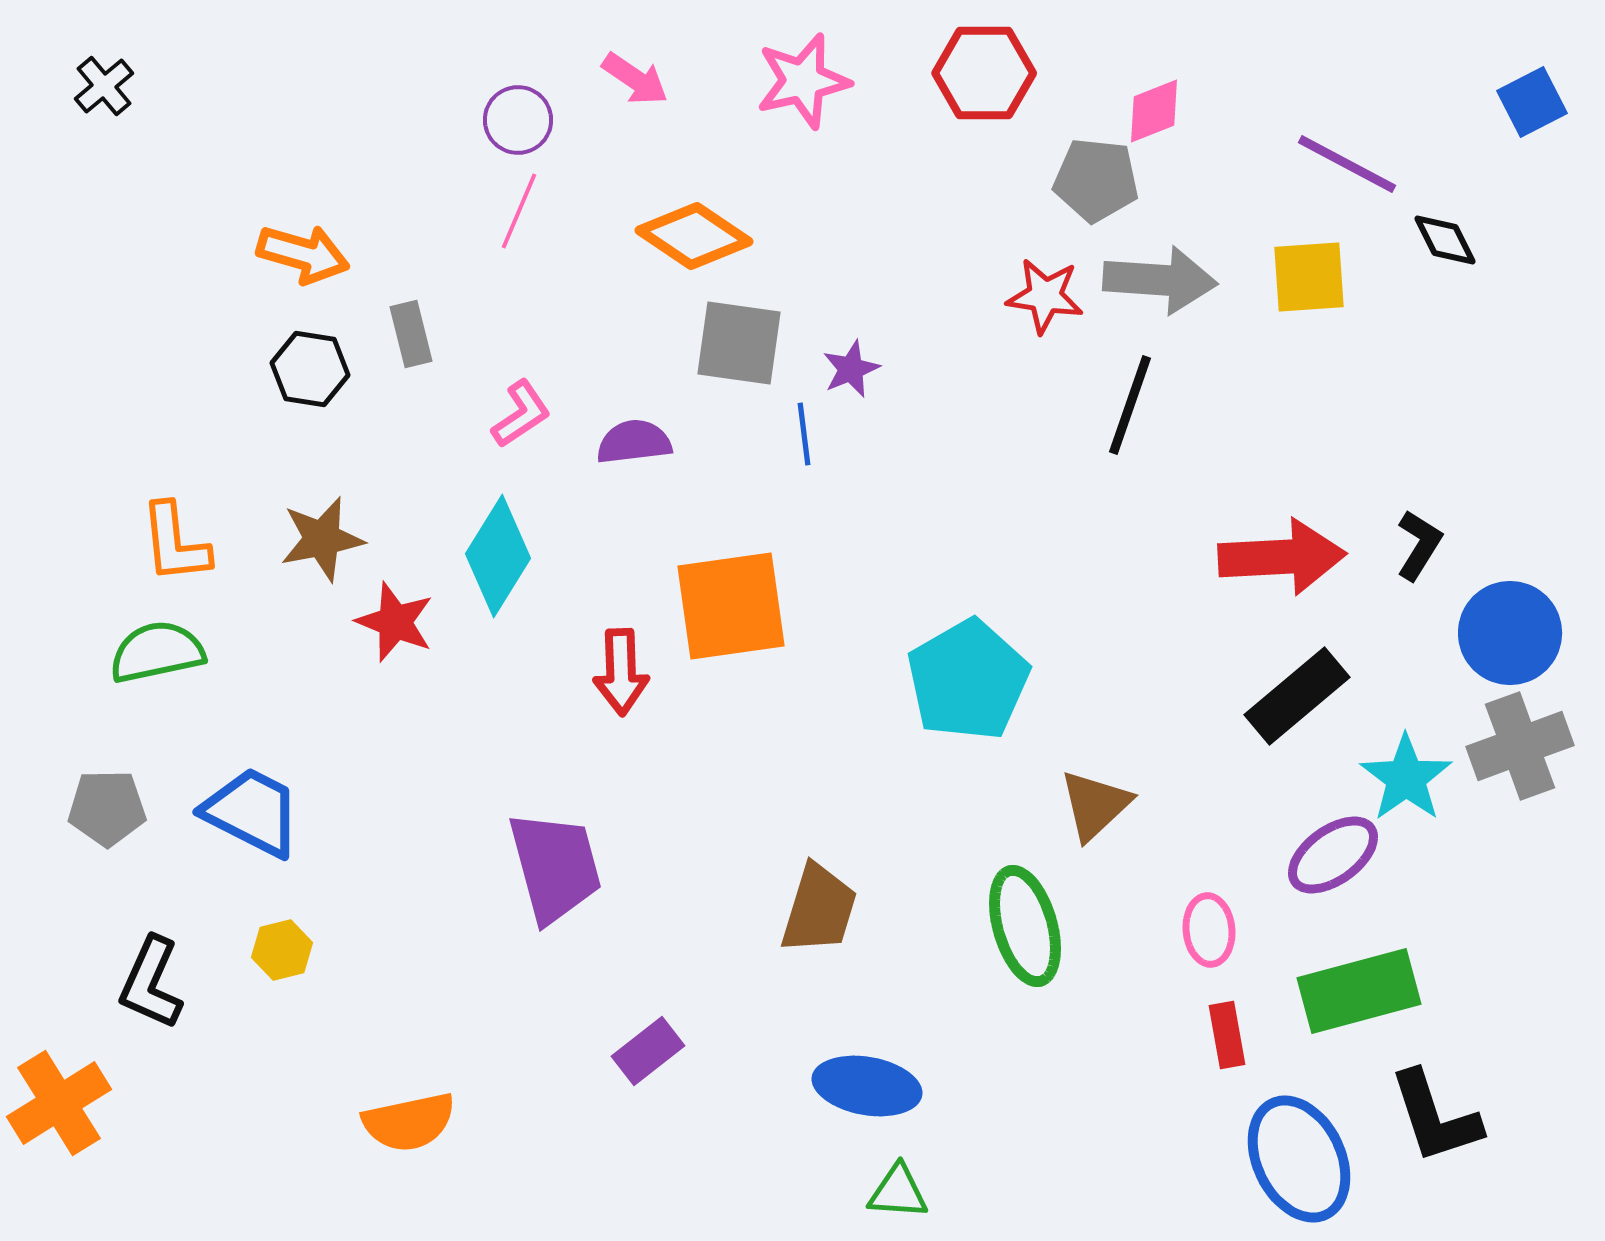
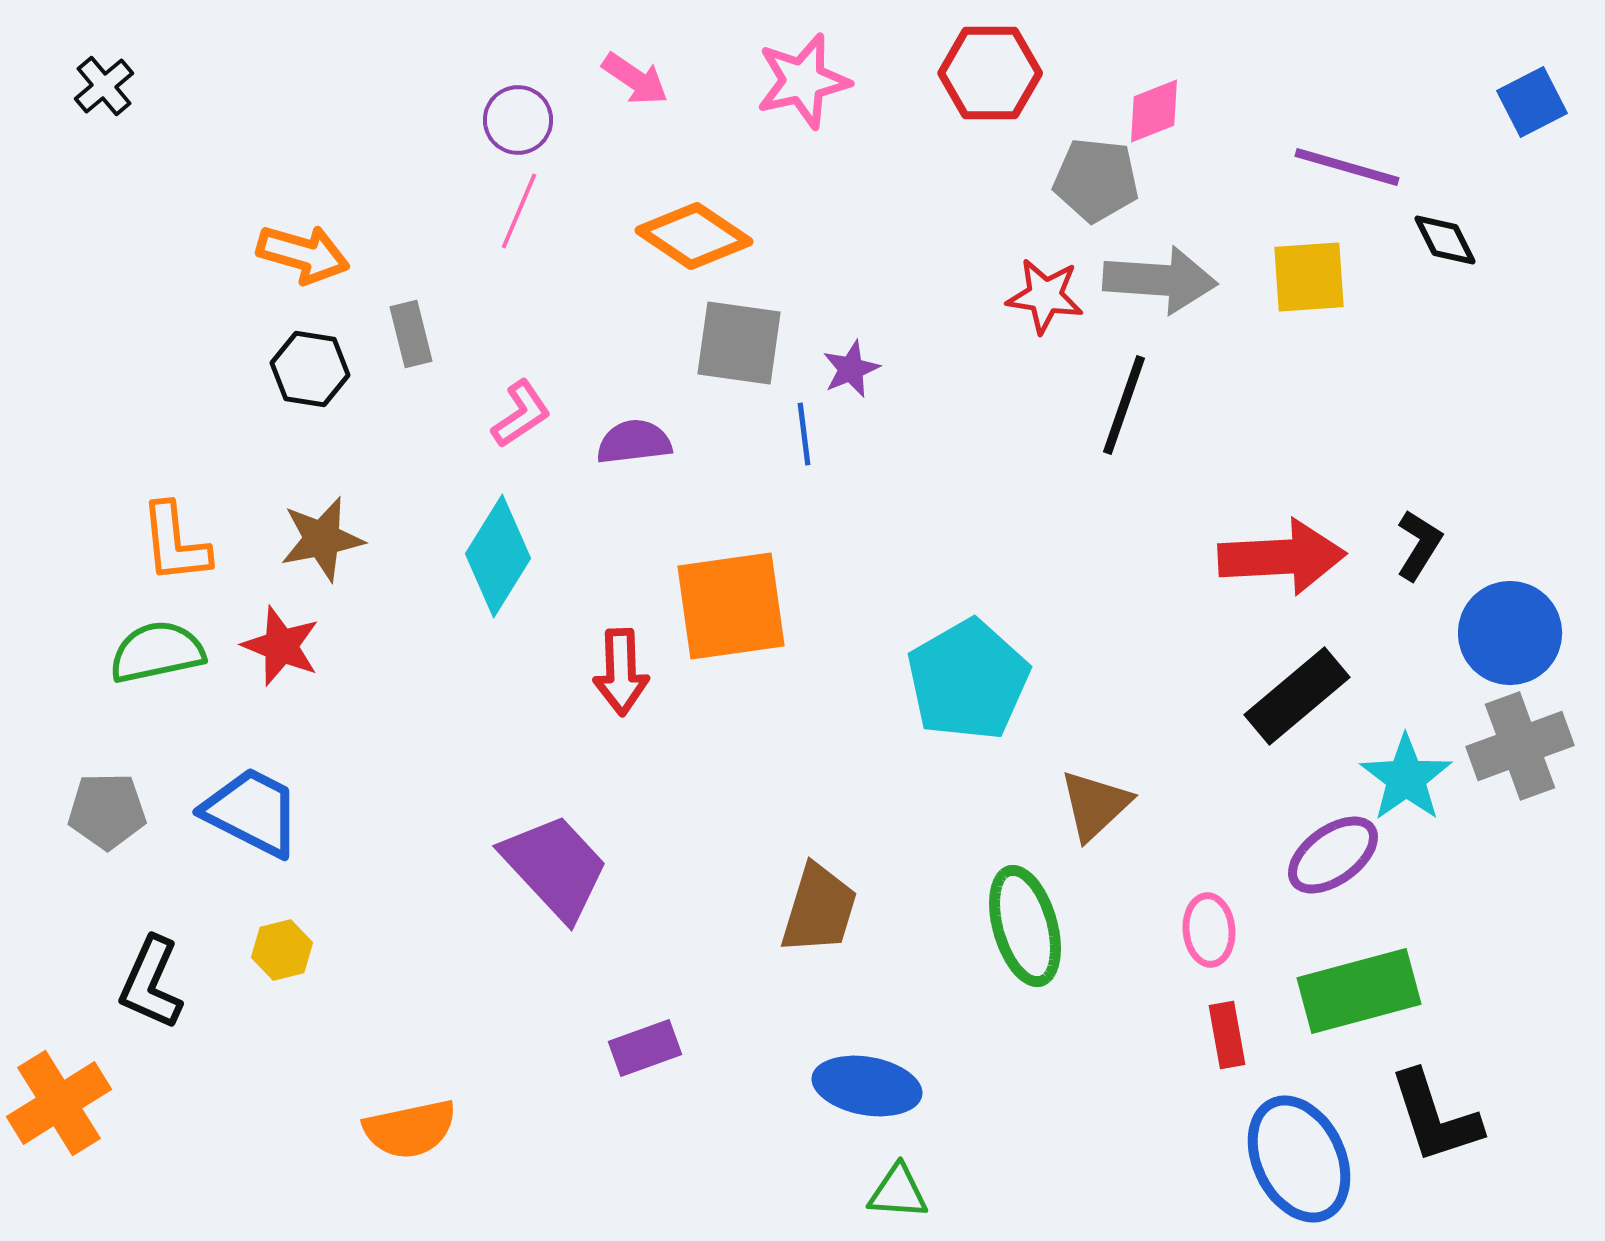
red hexagon at (984, 73): moved 6 px right
purple line at (1347, 164): moved 3 px down; rotated 12 degrees counterclockwise
black line at (1130, 405): moved 6 px left
red star at (395, 622): moved 114 px left, 24 px down
gray pentagon at (107, 808): moved 3 px down
purple trapezoid at (555, 867): rotated 28 degrees counterclockwise
purple rectangle at (648, 1051): moved 3 px left, 3 px up; rotated 18 degrees clockwise
orange semicircle at (409, 1122): moved 1 px right, 7 px down
